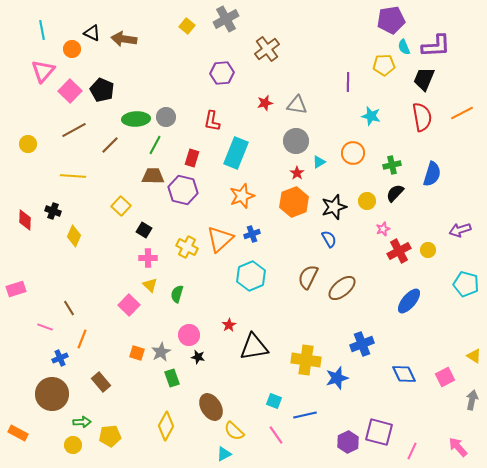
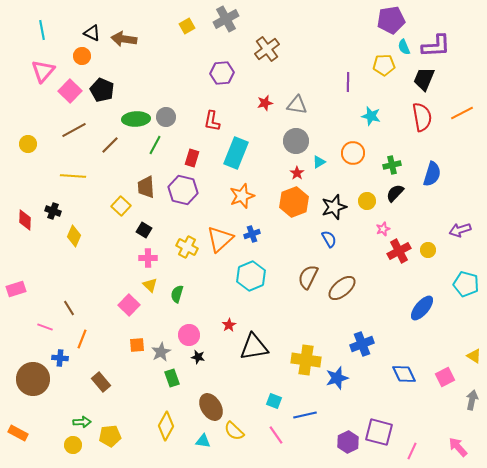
yellow square at (187, 26): rotated 21 degrees clockwise
orange circle at (72, 49): moved 10 px right, 7 px down
brown trapezoid at (153, 176): moved 7 px left, 11 px down; rotated 95 degrees counterclockwise
blue ellipse at (409, 301): moved 13 px right, 7 px down
orange square at (137, 353): moved 8 px up; rotated 21 degrees counterclockwise
blue cross at (60, 358): rotated 28 degrees clockwise
brown circle at (52, 394): moved 19 px left, 15 px up
cyan triangle at (224, 454): moved 21 px left, 13 px up; rotated 35 degrees clockwise
